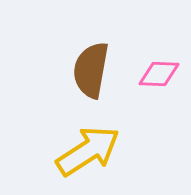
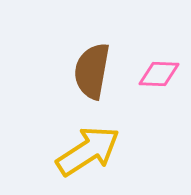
brown semicircle: moved 1 px right, 1 px down
